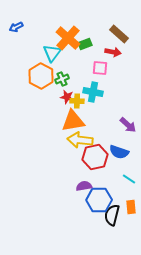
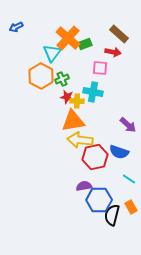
orange rectangle: rotated 24 degrees counterclockwise
